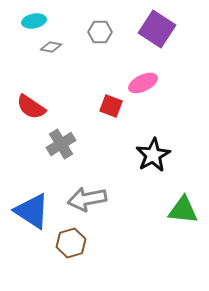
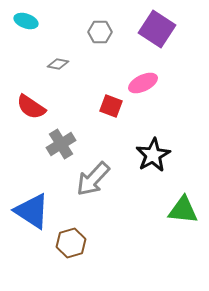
cyan ellipse: moved 8 px left; rotated 30 degrees clockwise
gray diamond: moved 7 px right, 17 px down
gray arrow: moved 6 px right, 20 px up; rotated 36 degrees counterclockwise
